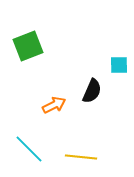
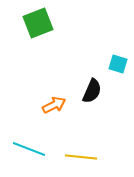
green square: moved 10 px right, 23 px up
cyan square: moved 1 px left, 1 px up; rotated 18 degrees clockwise
cyan line: rotated 24 degrees counterclockwise
